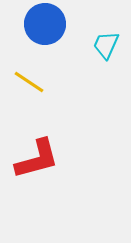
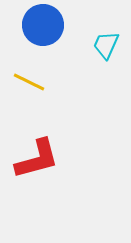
blue circle: moved 2 px left, 1 px down
yellow line: rotated 8 degrees counterclockwise
